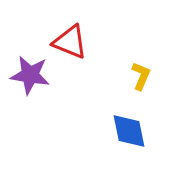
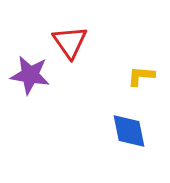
red triangle: rotated 33 degrees clockwise
yellow L-shape: rotated 108 degrees counterclockwise
